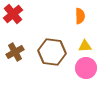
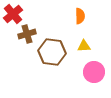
yellow triangle: moved 1 px left
brown cross: moved 12 px right, 18 px up; rotated 12 degrees clockwise
pink circle: moved 8 px right, 4 px down
